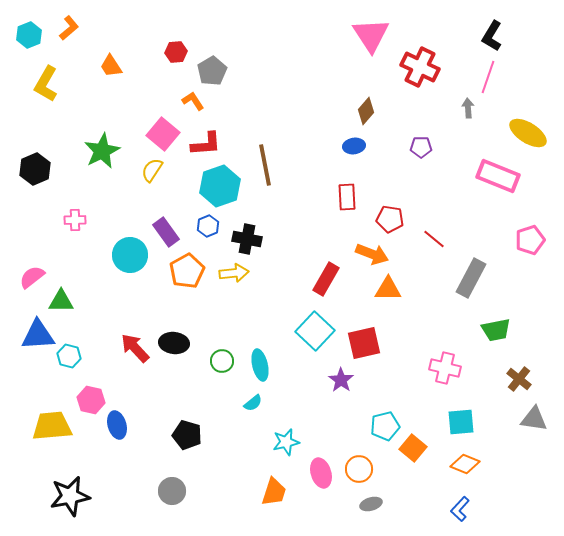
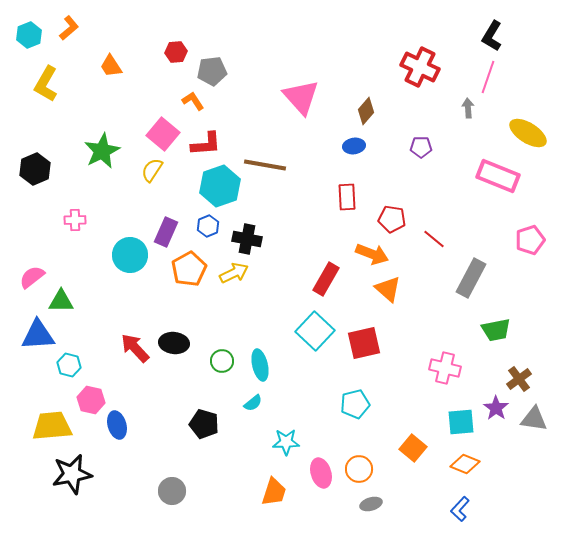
pink triangle at (371, 35): moved 70 px left, 62 px down; rotated 9 degrees counterclockwise
gray pentagon at (212, 71): rotated 24 degrees clockwise
brown line at (265, 165): rotated 69 degrees counterclockwise
red pentagon at (390, 219): moved 2 px right
purple rectangle at (166, 232): rotated 60 degrees clockwise
orange pentagon at (187, 271): moved 2 px right, 2 px up
yellow arrow at (234, 273): rotated 20 degrees counterclockwise
orange triangle at (388, 289): rotated 40 degrees clockwise
cyan hexagon at (69, 356): moved 9 px down
brown cross at (519, 379): rotated 15 degrees clockwise
purple star at (341, 380): moved 155 px right, 28 px down
cyan pentagon at (385, 426): moved 30 px left, 22 px up
black pentagon at (187, 435): moved 17 px right, 11 px up
cyan star at (286, 442): rotated 12 degrees clockwise
black star at (70, 496): moved 2 px right, 22 px up
